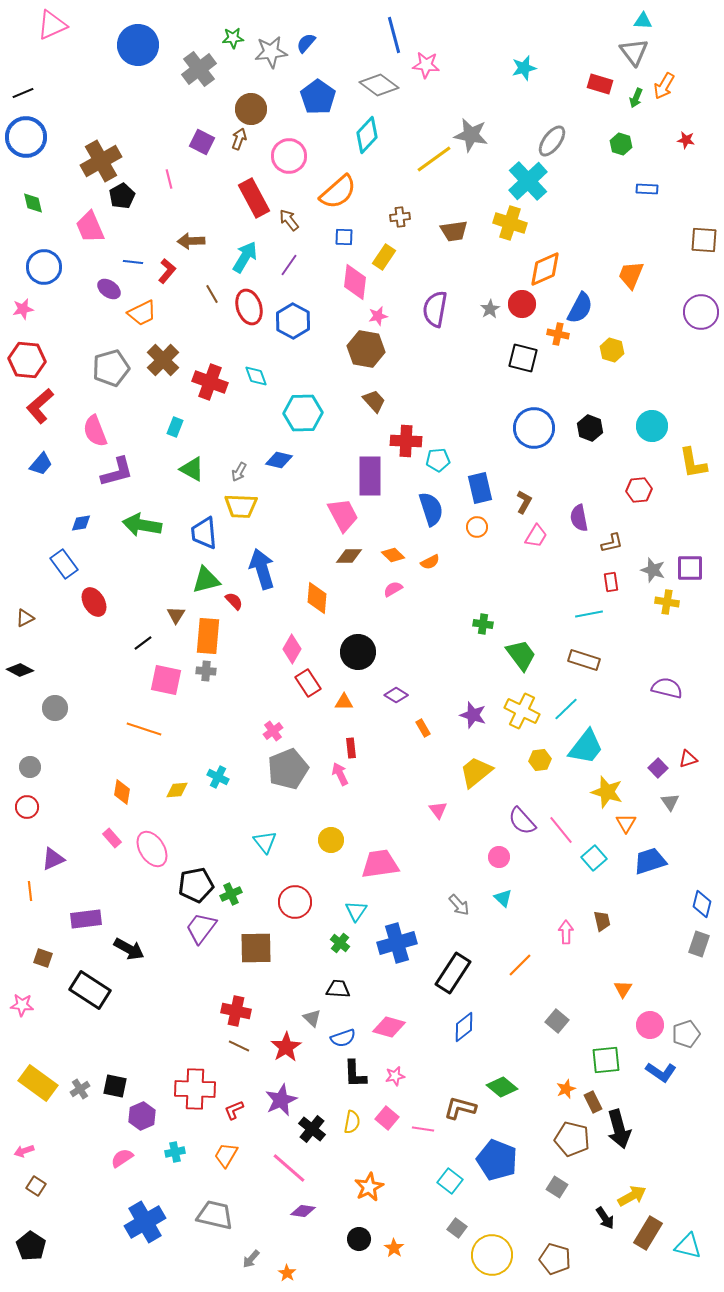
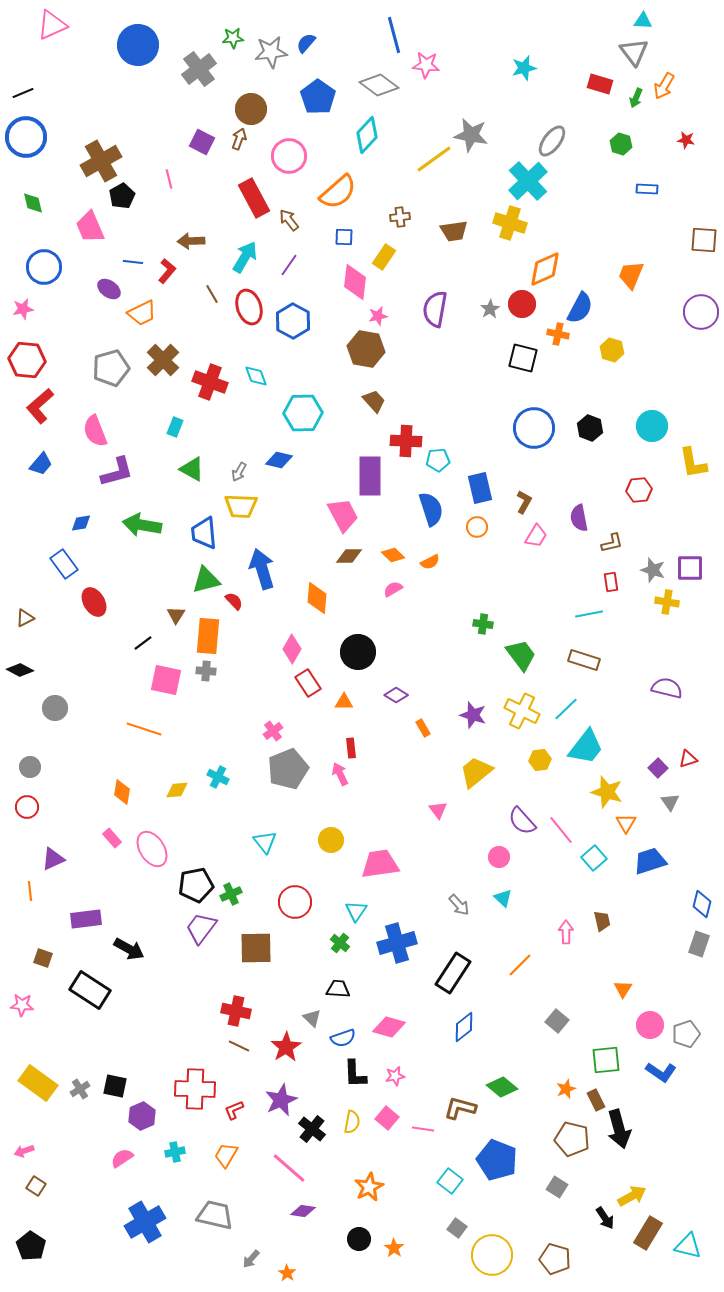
brown rectangle at (593, 1102): moved 3 px right, 2 px up
